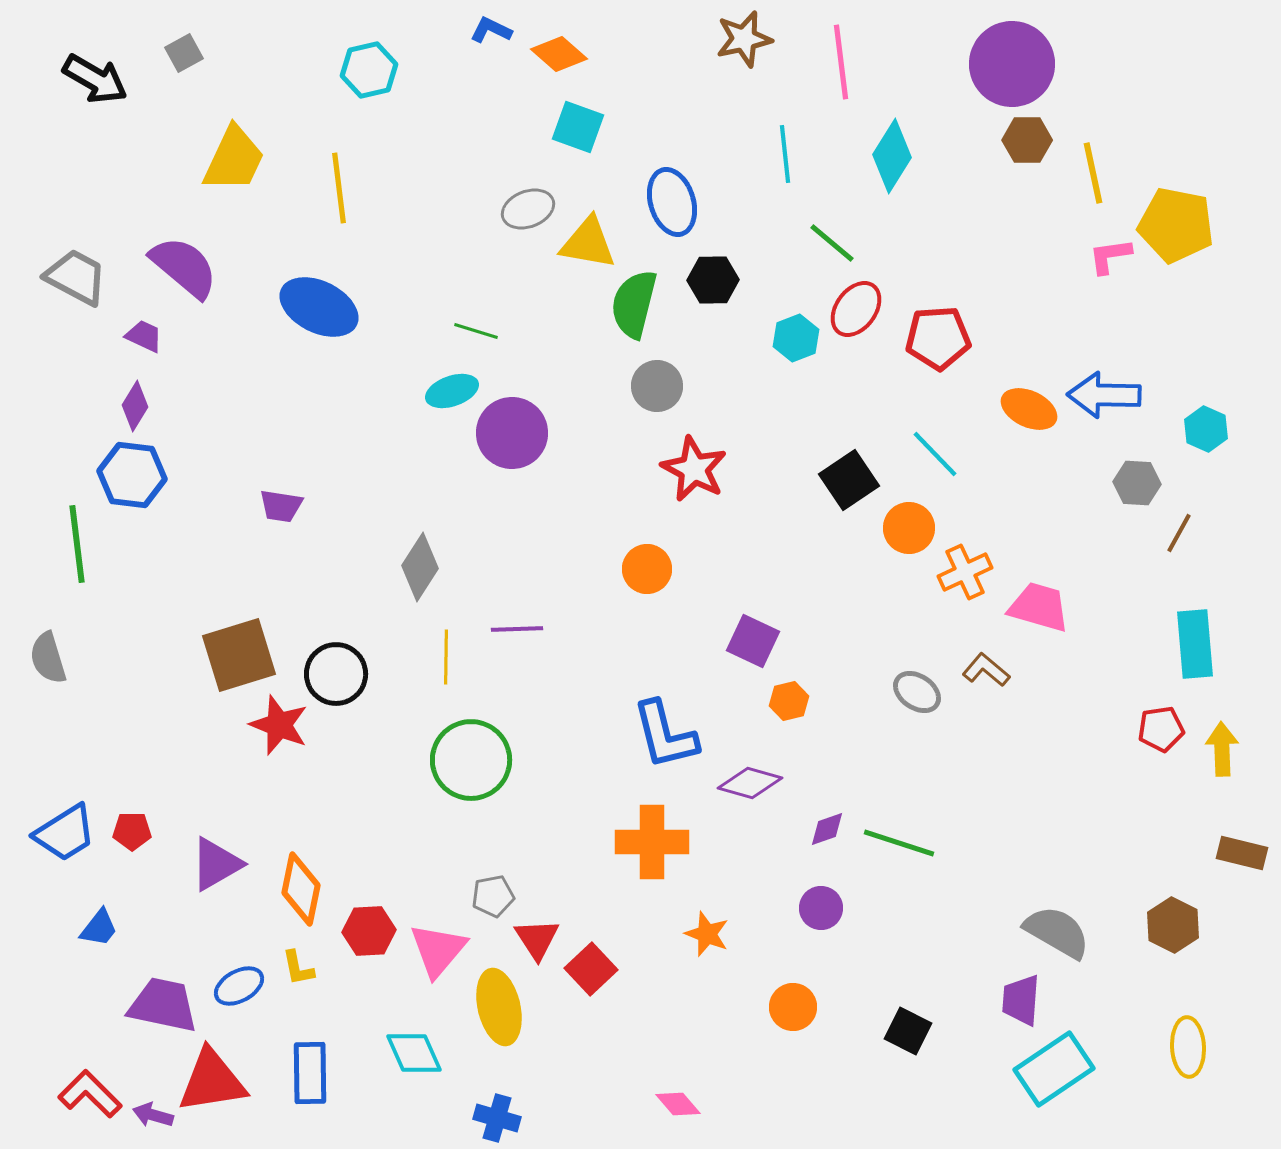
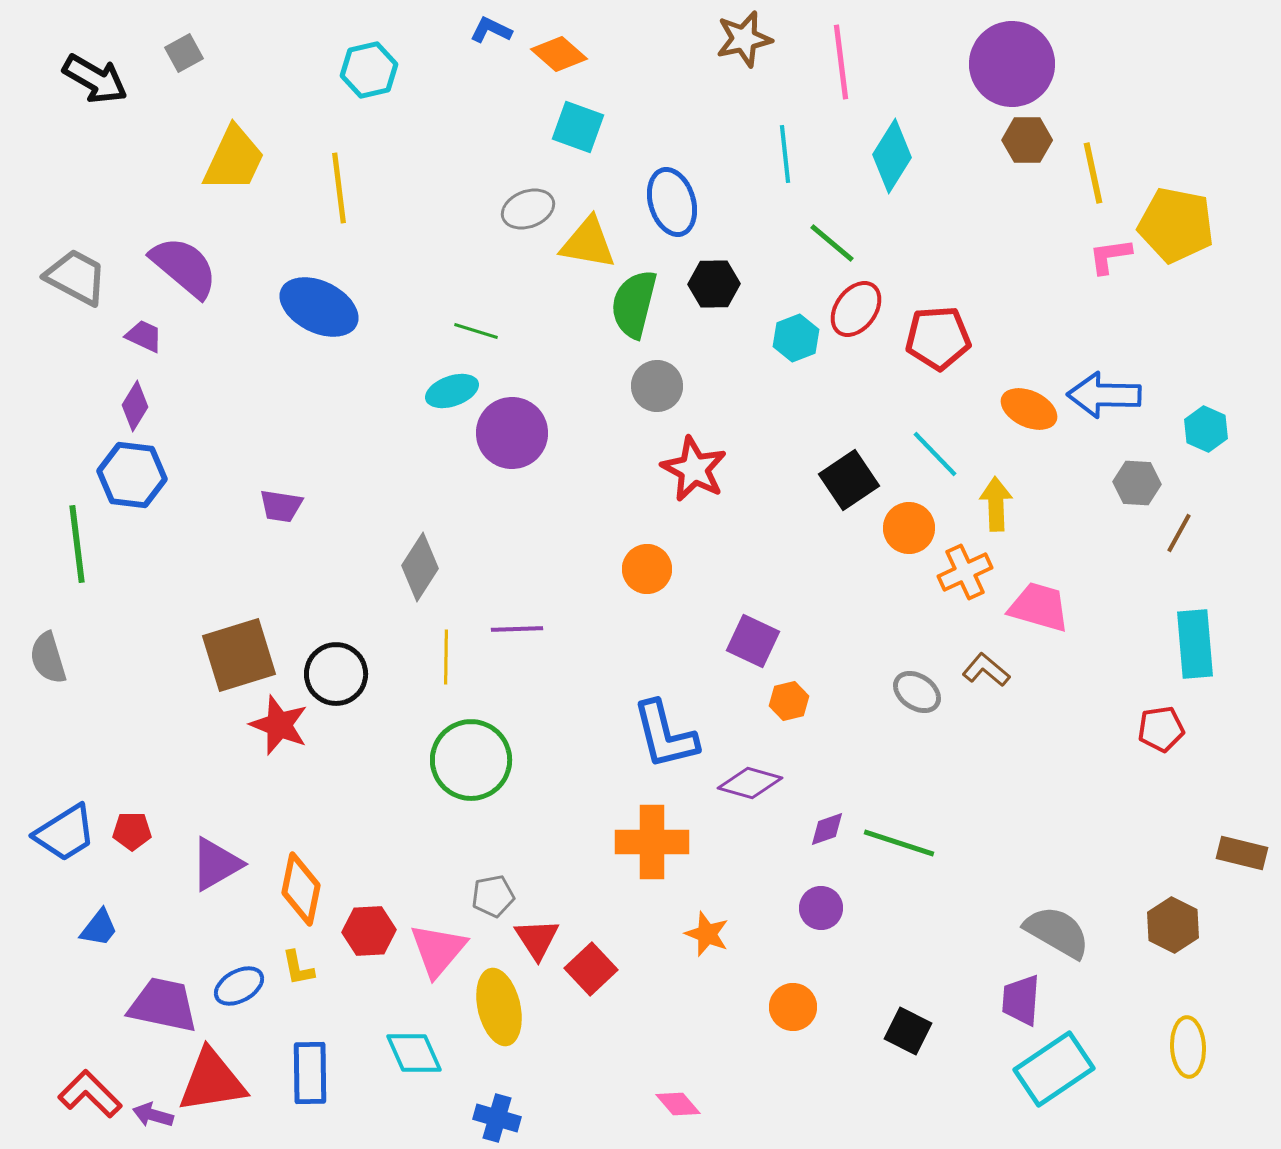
black hexagon at (713, 280): moved 1 px right, 4 px down
yellow arrow at (1222, 749): moved 226 px left, 245 px up
